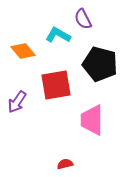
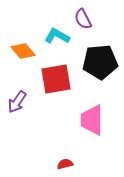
cyan L-shape: moved 1 px left, 1 px down
black pentagon: moved 2 px up; rotated 20 degrees counterclockwise
red square: moved 6 px up
